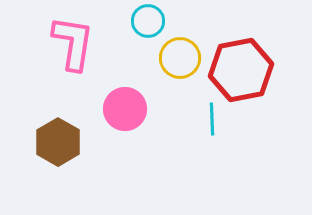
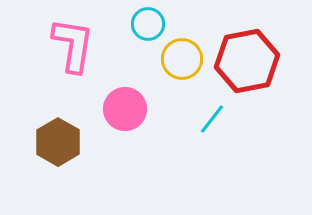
cyan circle: moved 3 px down
pink L-shape: moved 2 px down
yellow circle: moved 2 px right, 1 px down
red hexagon: moved 6 px right, 9 px up
cyan line: rotated 40 degrees clockwise
